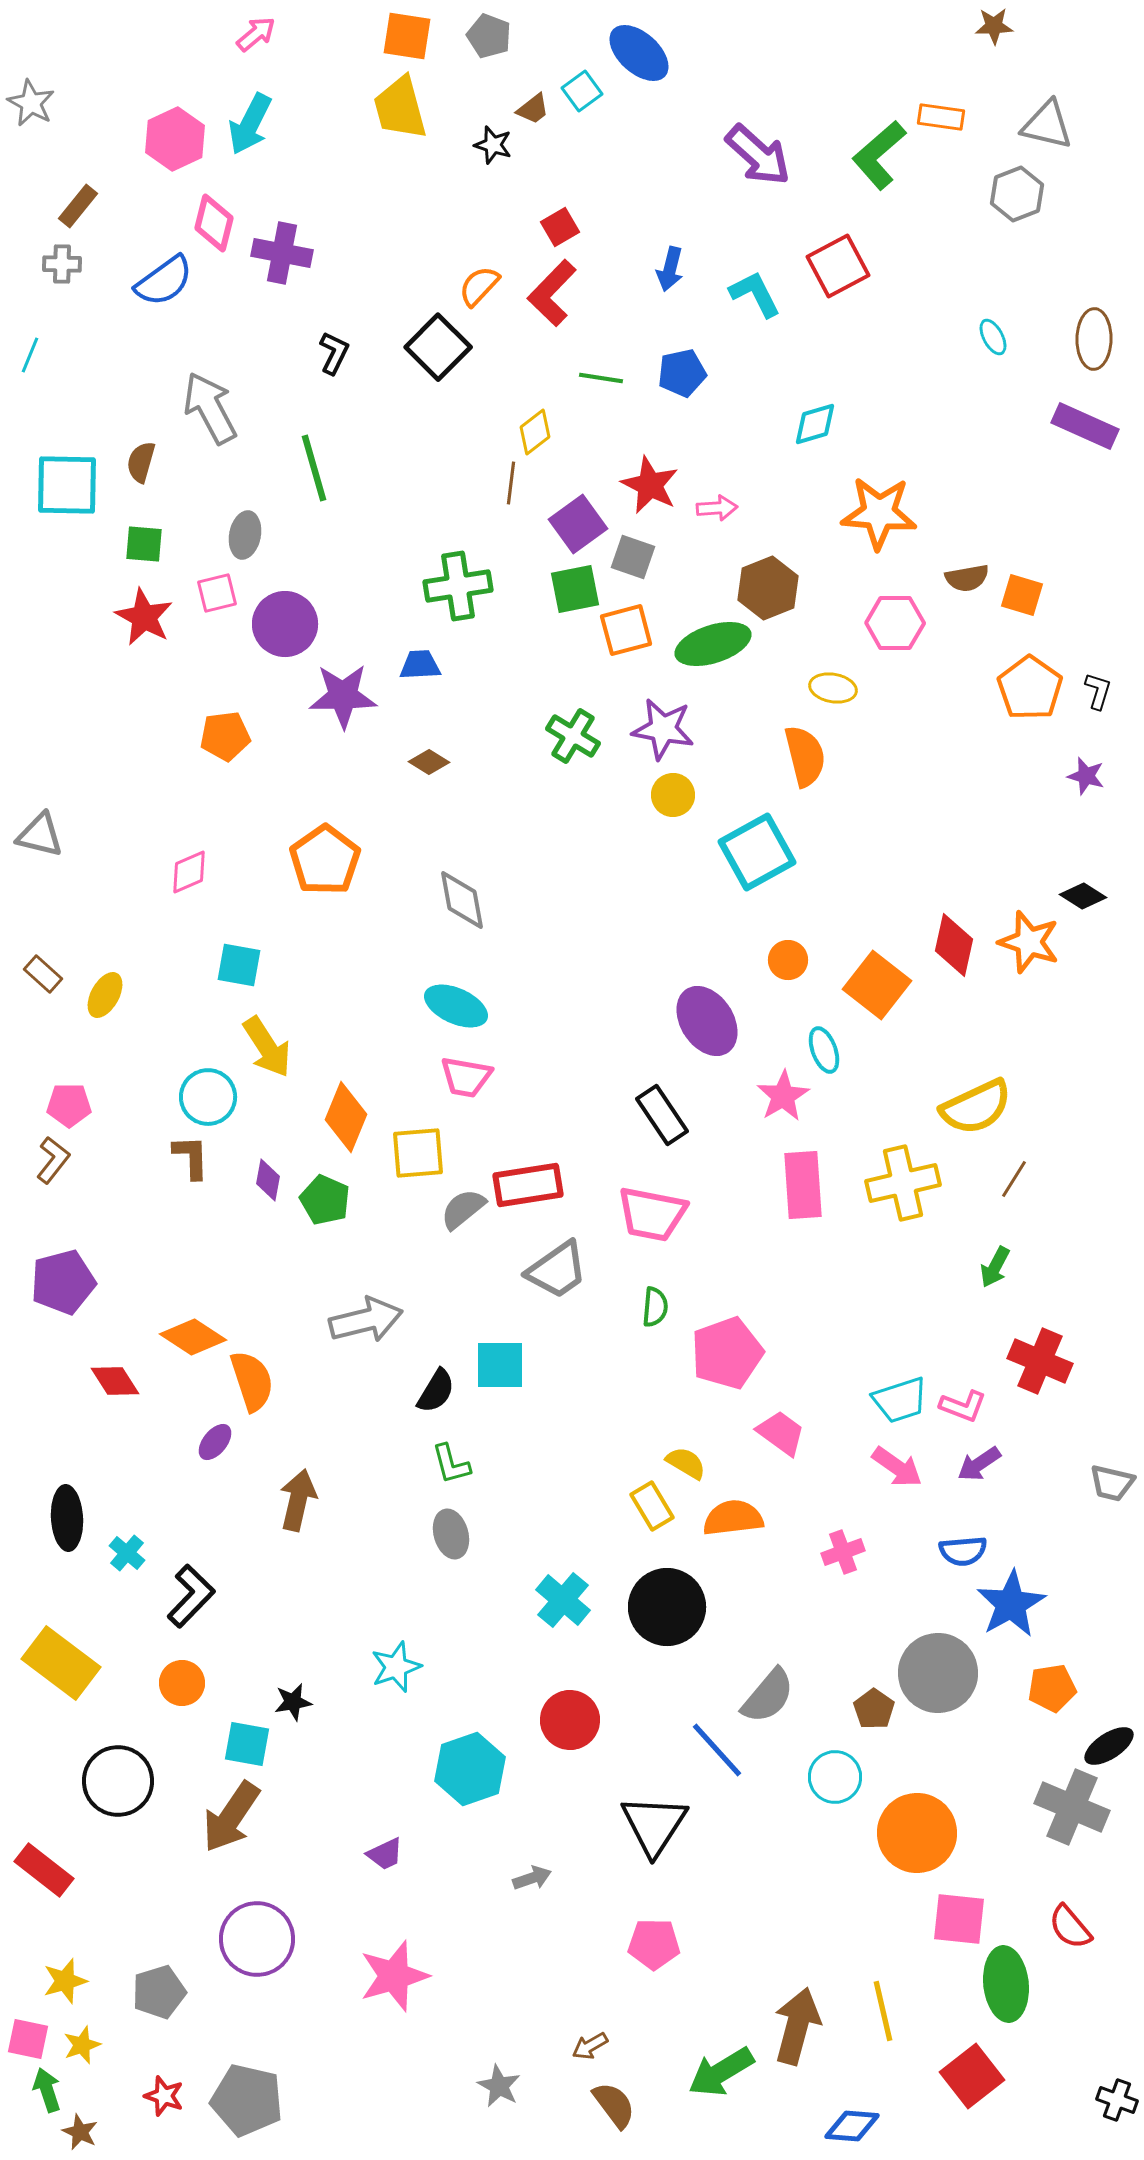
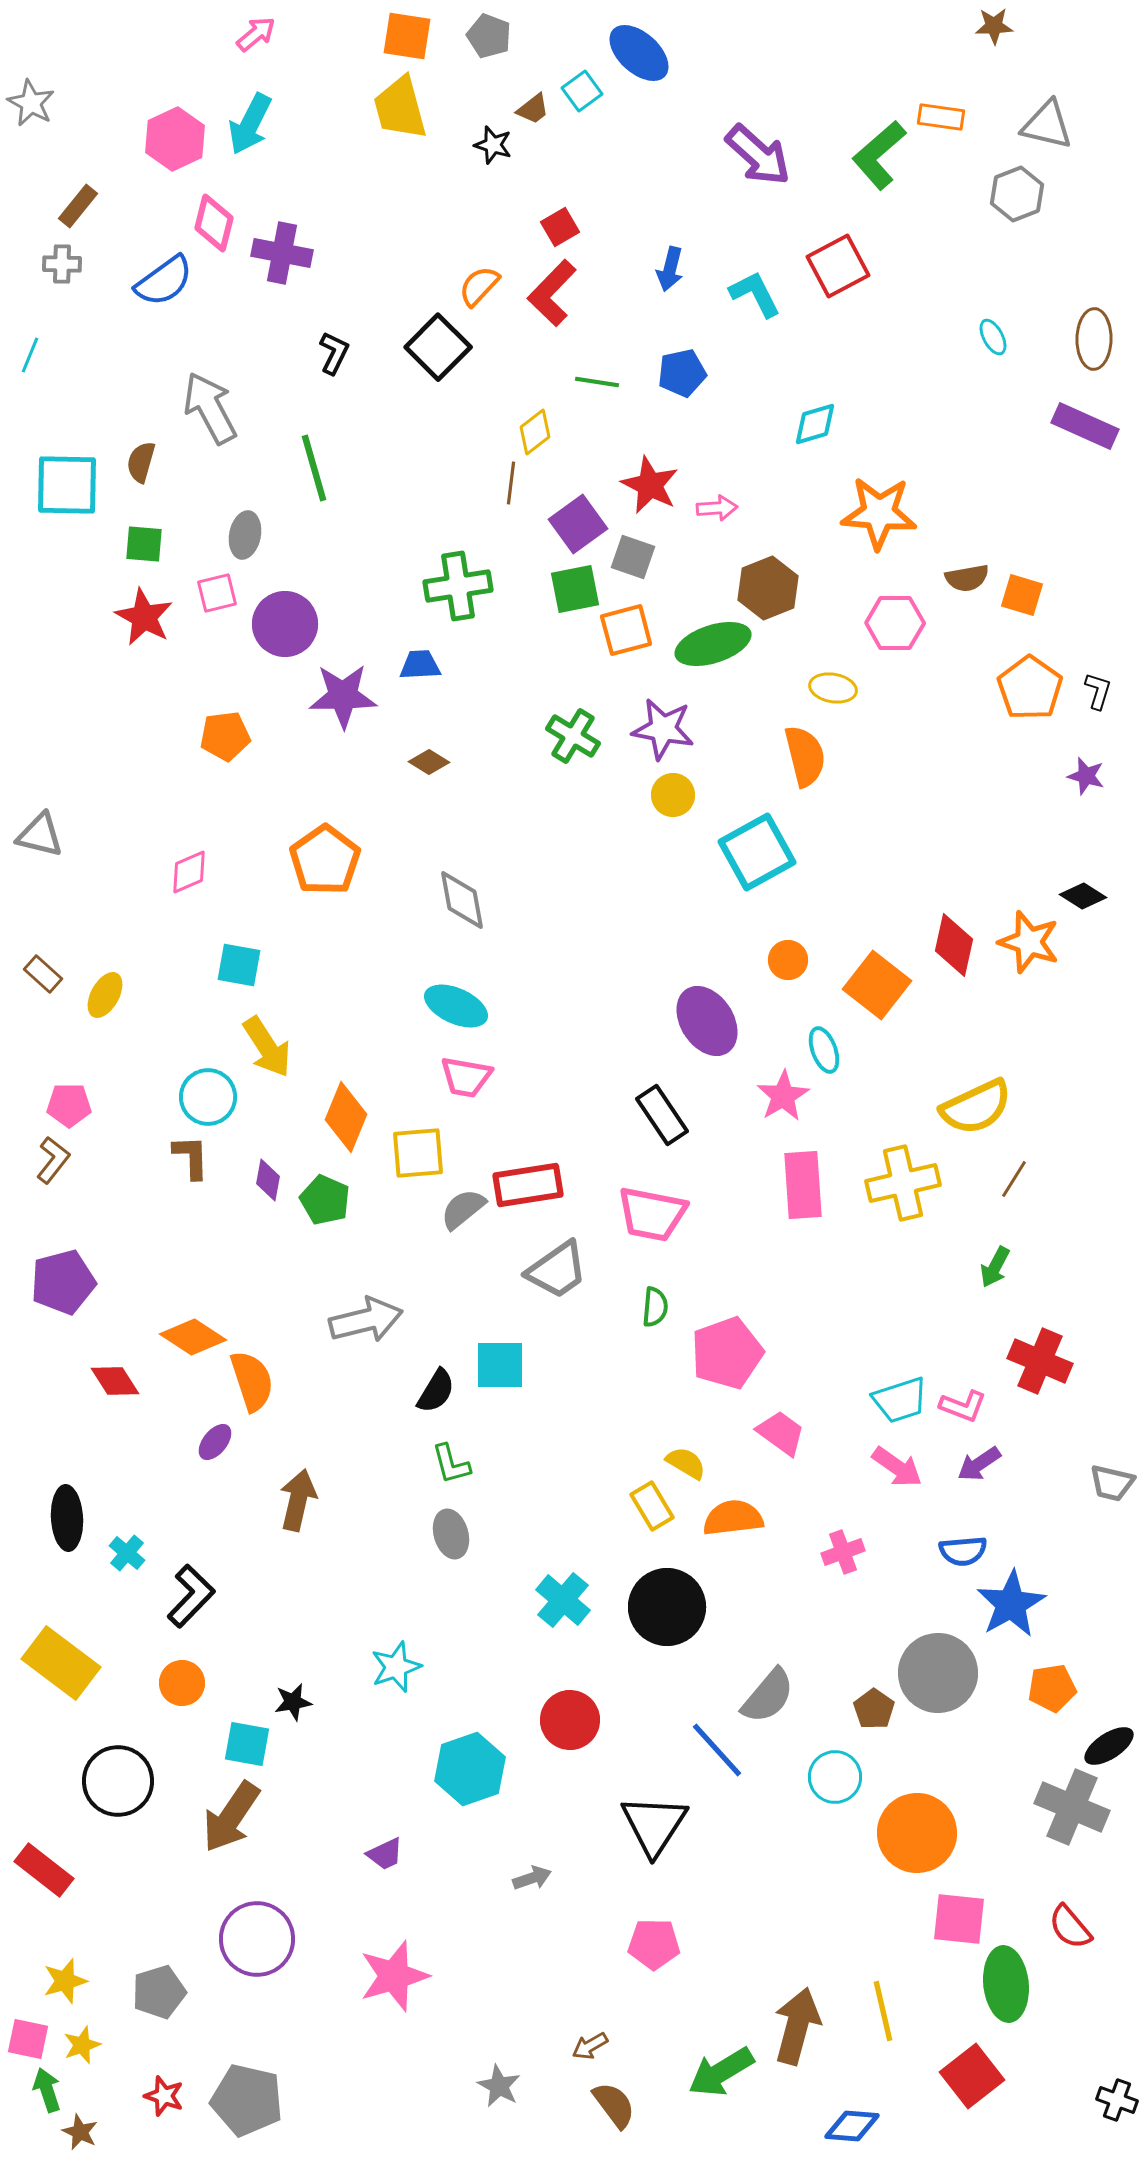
green line at (601, 378): moved 4 px left, 4 px down
